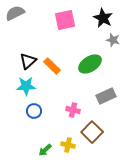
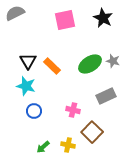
gray star: moved 21 px down
black triangle: rotated 18 degrees counterclockwise
cyan star: rotated 18 degrees clockwise
green arrow: moved 2 px left, 3 px up
